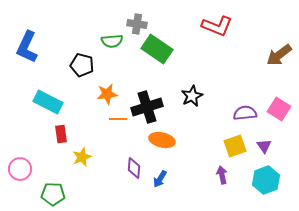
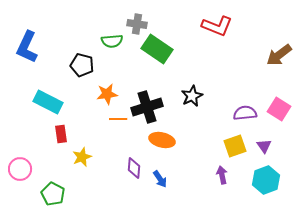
blue arrow: rotated 66 degrees counterclockwise
green pentagon: rotated 25 degrees clockwise
